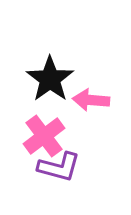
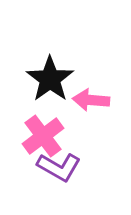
pink cross: moved 1 px left
purple L-shape: rotated 15 degrees clockwise
